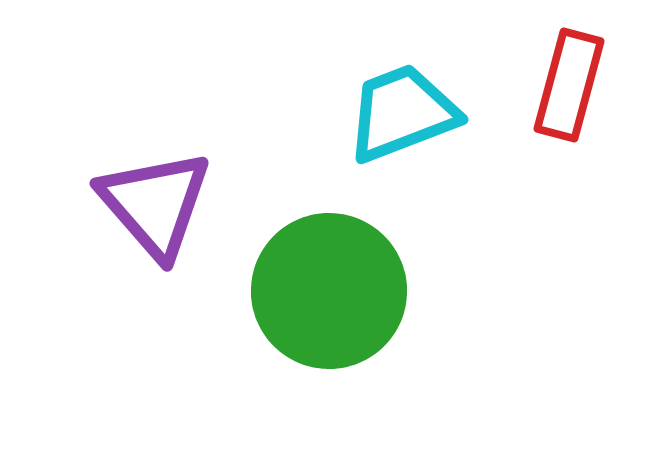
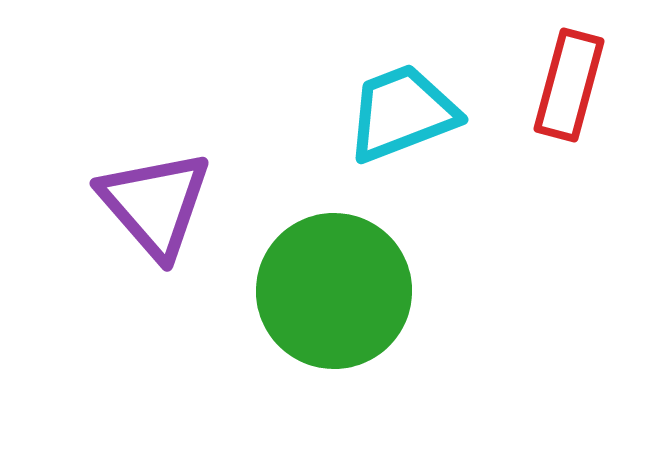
green circle: moved 5 px right
